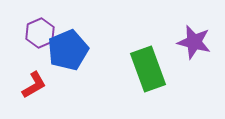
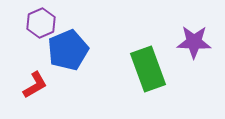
purple hexagon: moved 1 px right, 10 px up
purple star: rotated 12 degrees counterclockwise
red L-shape: moved 1 px right
